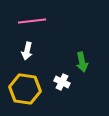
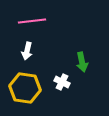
yellow hexagon: moved 1 px up
